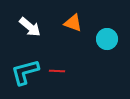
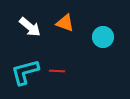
orange triangle: moved 8 px left
cyan circle: moved 4 px left, 2 px up
